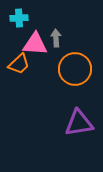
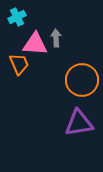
cyan cross: moved 2 px left, 1 px up; rotated 24 degrees counterclockwise
orange trapezoid: rotated 70 degrees counterclockwise
orange circle: moved 7 px right, 11 px down
